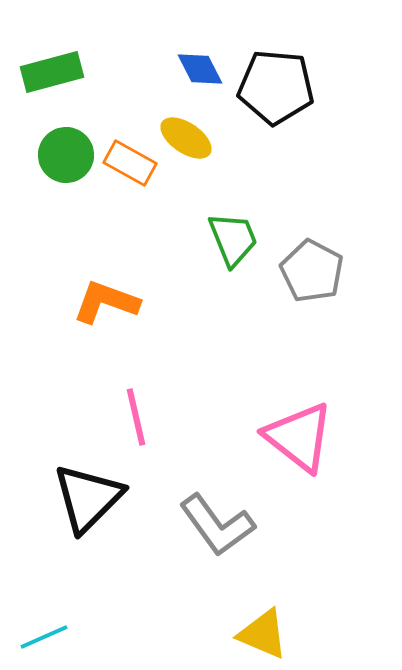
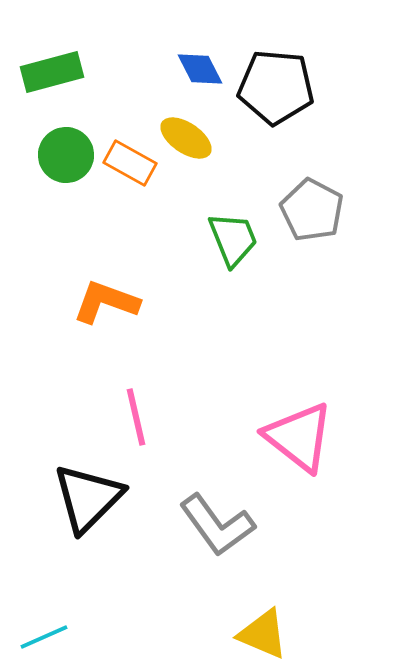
gray pentagon: moved 61 px up
